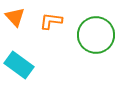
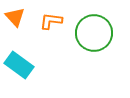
green circle: moved 2 px left, 2 px up
